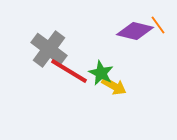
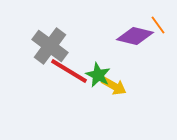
purple diamond: moved 5 px down
gray cross: moved 1 px right, 3 px up
green star: moved 3 px left, 2 px down
